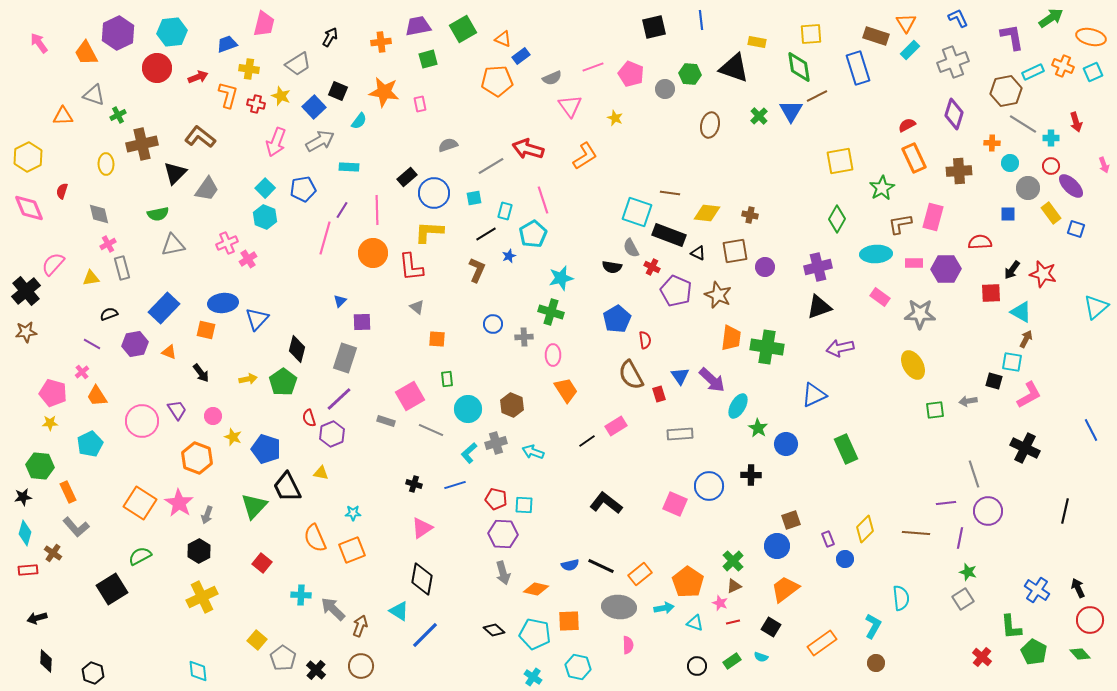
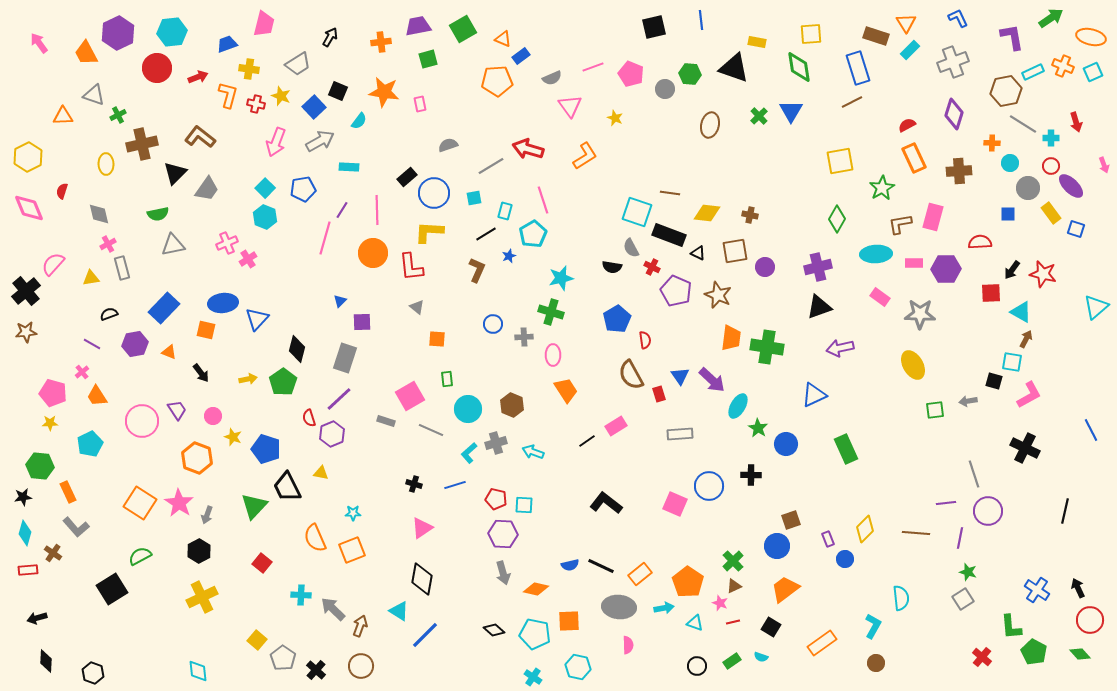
brown line at (817, 96): moved 35 px right, 6 px down
